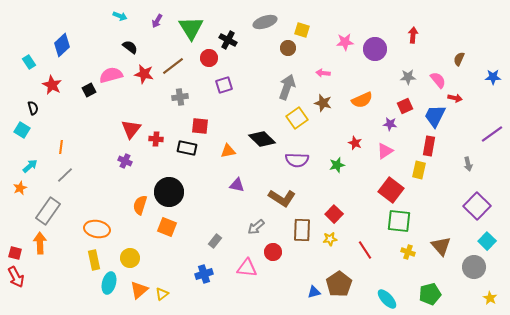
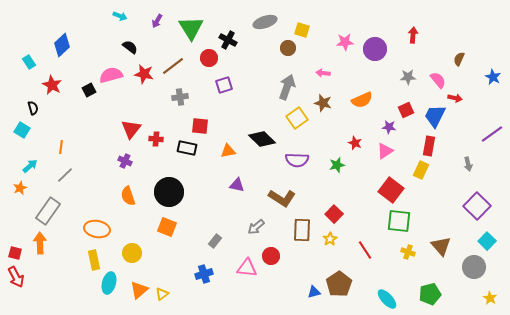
blue star at (493, 77): rotated 28 degrees clockwise
red square at (405, 106): moved 1 px right, 4 px down
purple star at (390, 124): moved 1 px left, 3 px down
yellow rectangle at (419, 170): moved 2 px right; rotated 12 degrees clockwise
orange semicircle at (140, 205): moved 12 px left, 9 px up; rotated 36 degrees counterclockwise
yellow star at (330, 239): rotated 24 degrees counterclockwise
red circle at (273, 252): moved 2 px left, 4 px down
yellow circle at (130, 258): moved 2 px right, 5 px up
